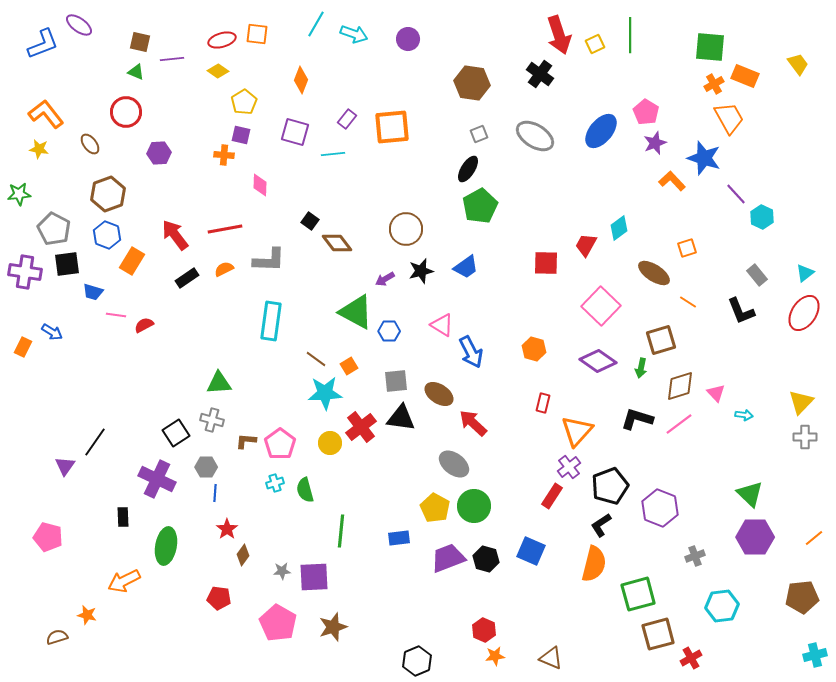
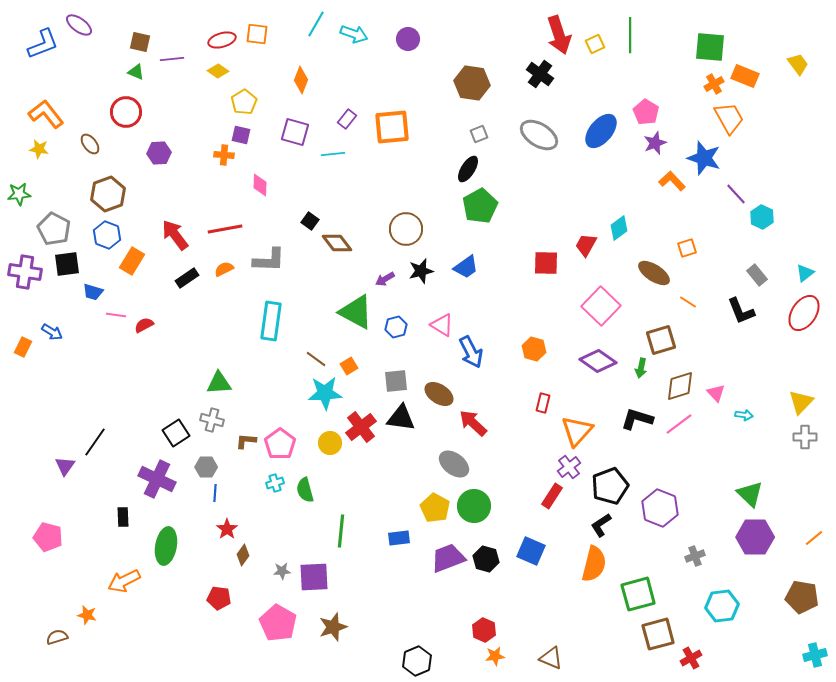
gray ellipse at (535, 136): moved 4 px right, 1 px up
blue hexagon at (389, 331): moved 7 px right, 4 px up; rotated 15 degrees counterclockwise
brown pentagon at (802, 597): rotated 16 degrees clockwise
